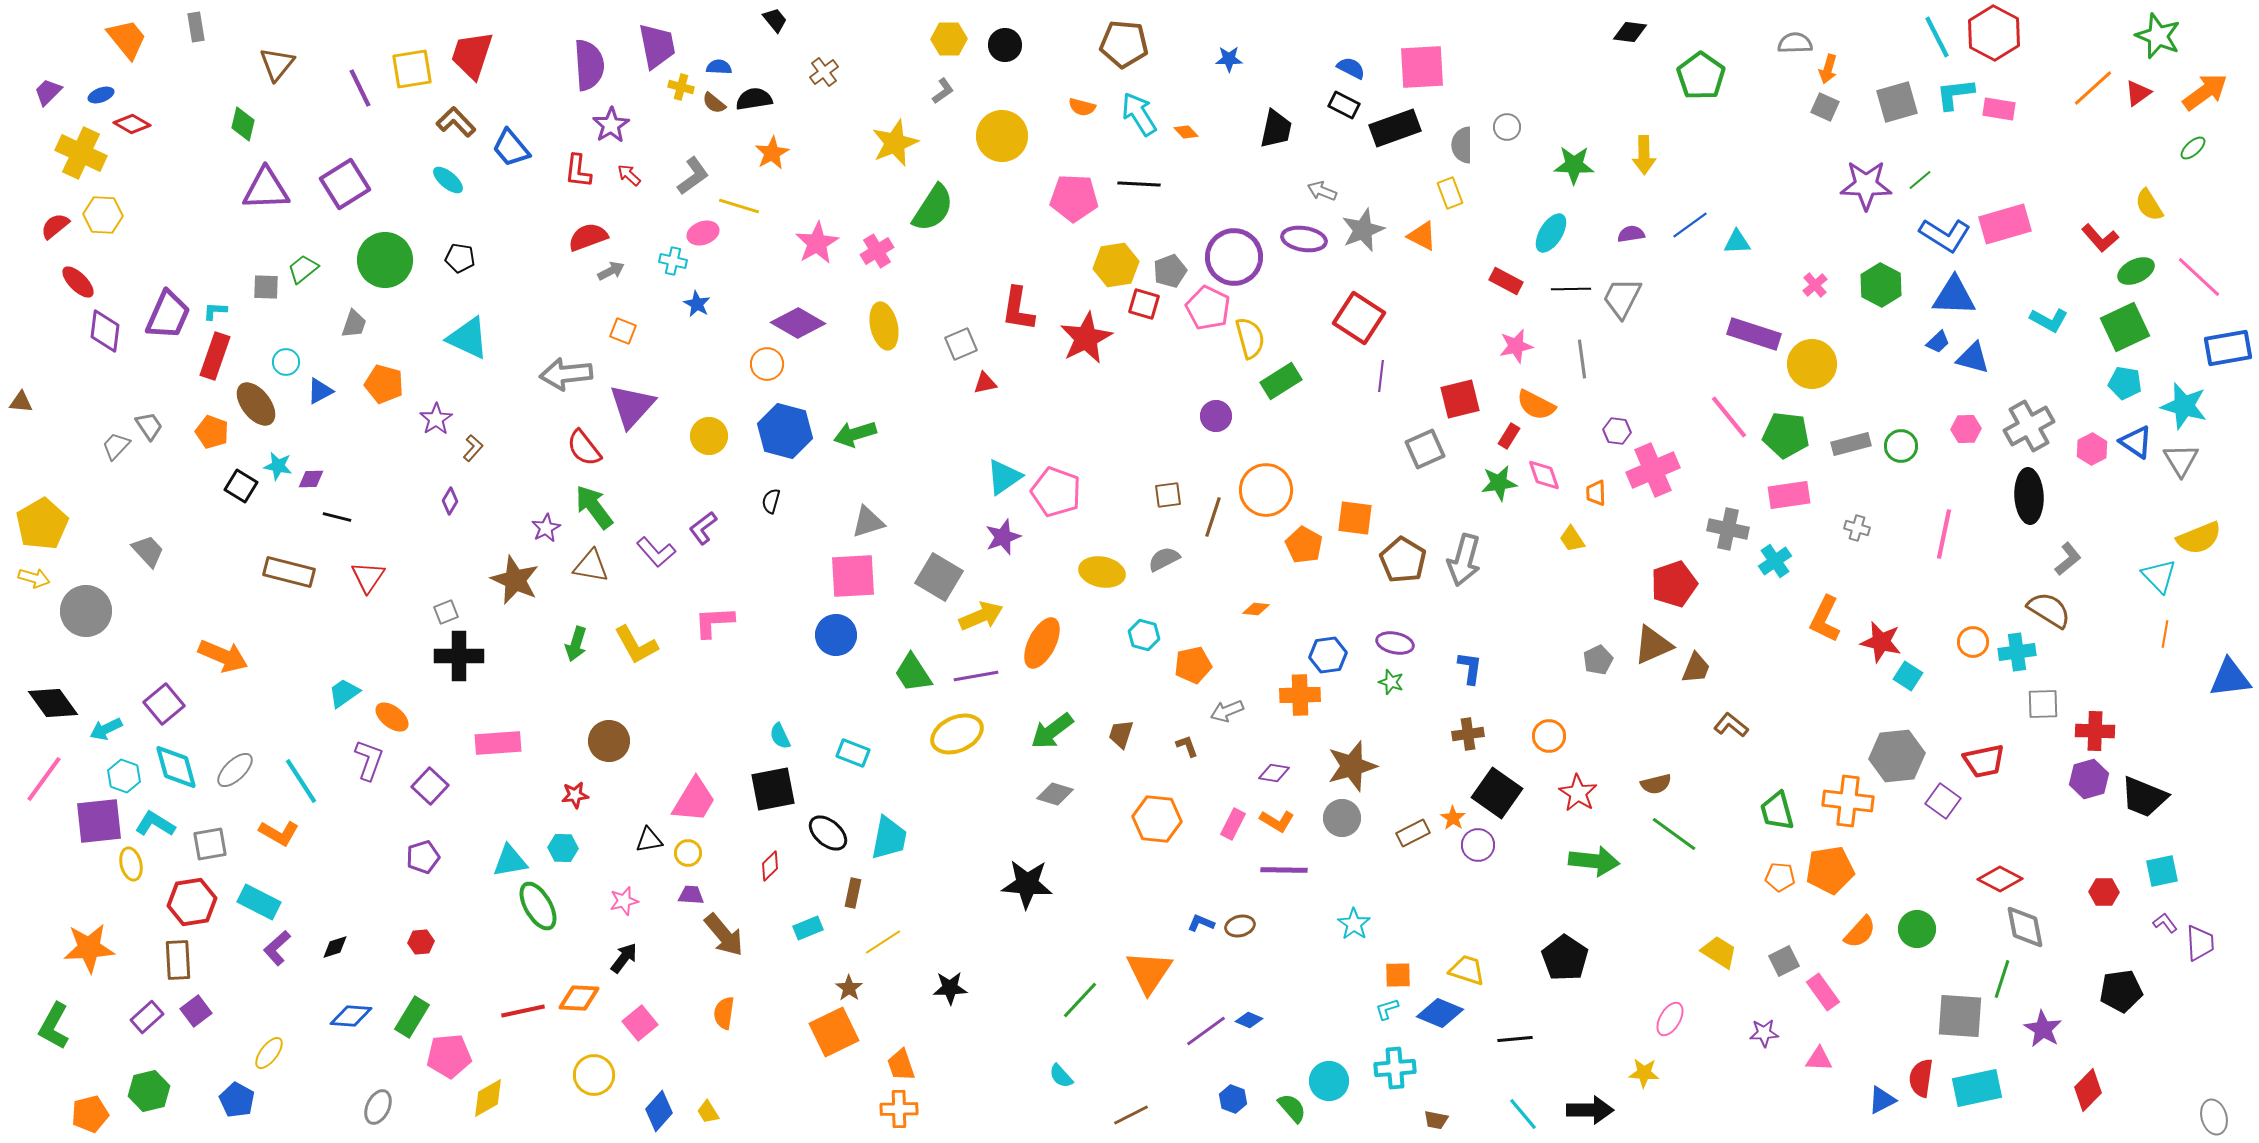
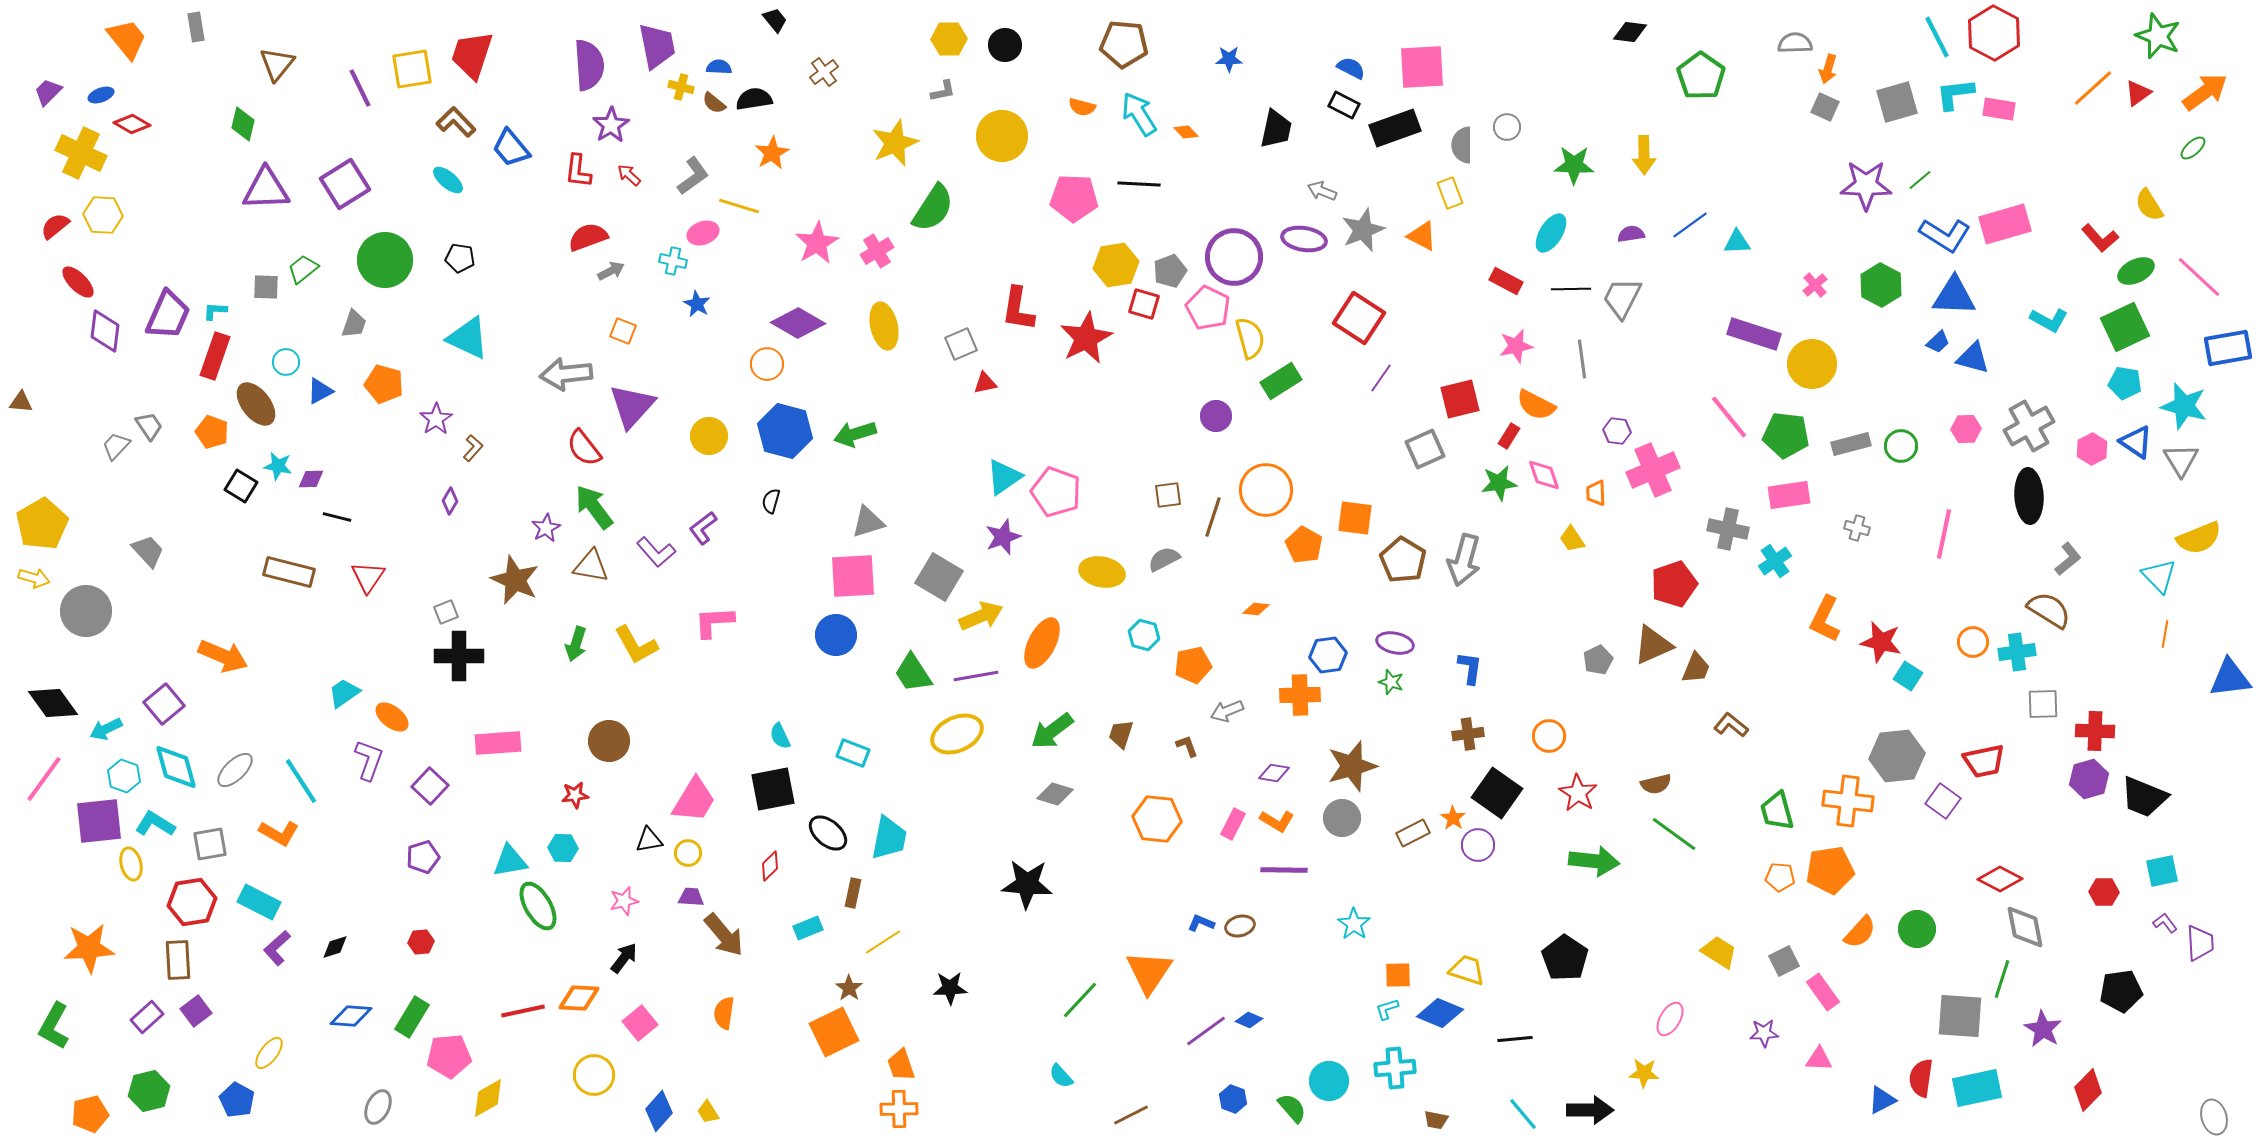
gray L-shape at (943, 91): rotated 24 degrees clockwise
purple line at (1381, 376): moved 2 px down; rotated 28 degrees clockwise
purple trapezoid at (691, 895): moved 2 px down
